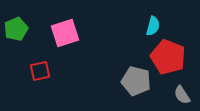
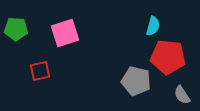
green pentagon: rotated 25 degrees clockwise
red pentagon: rotated 16 degrees counterclockwise
